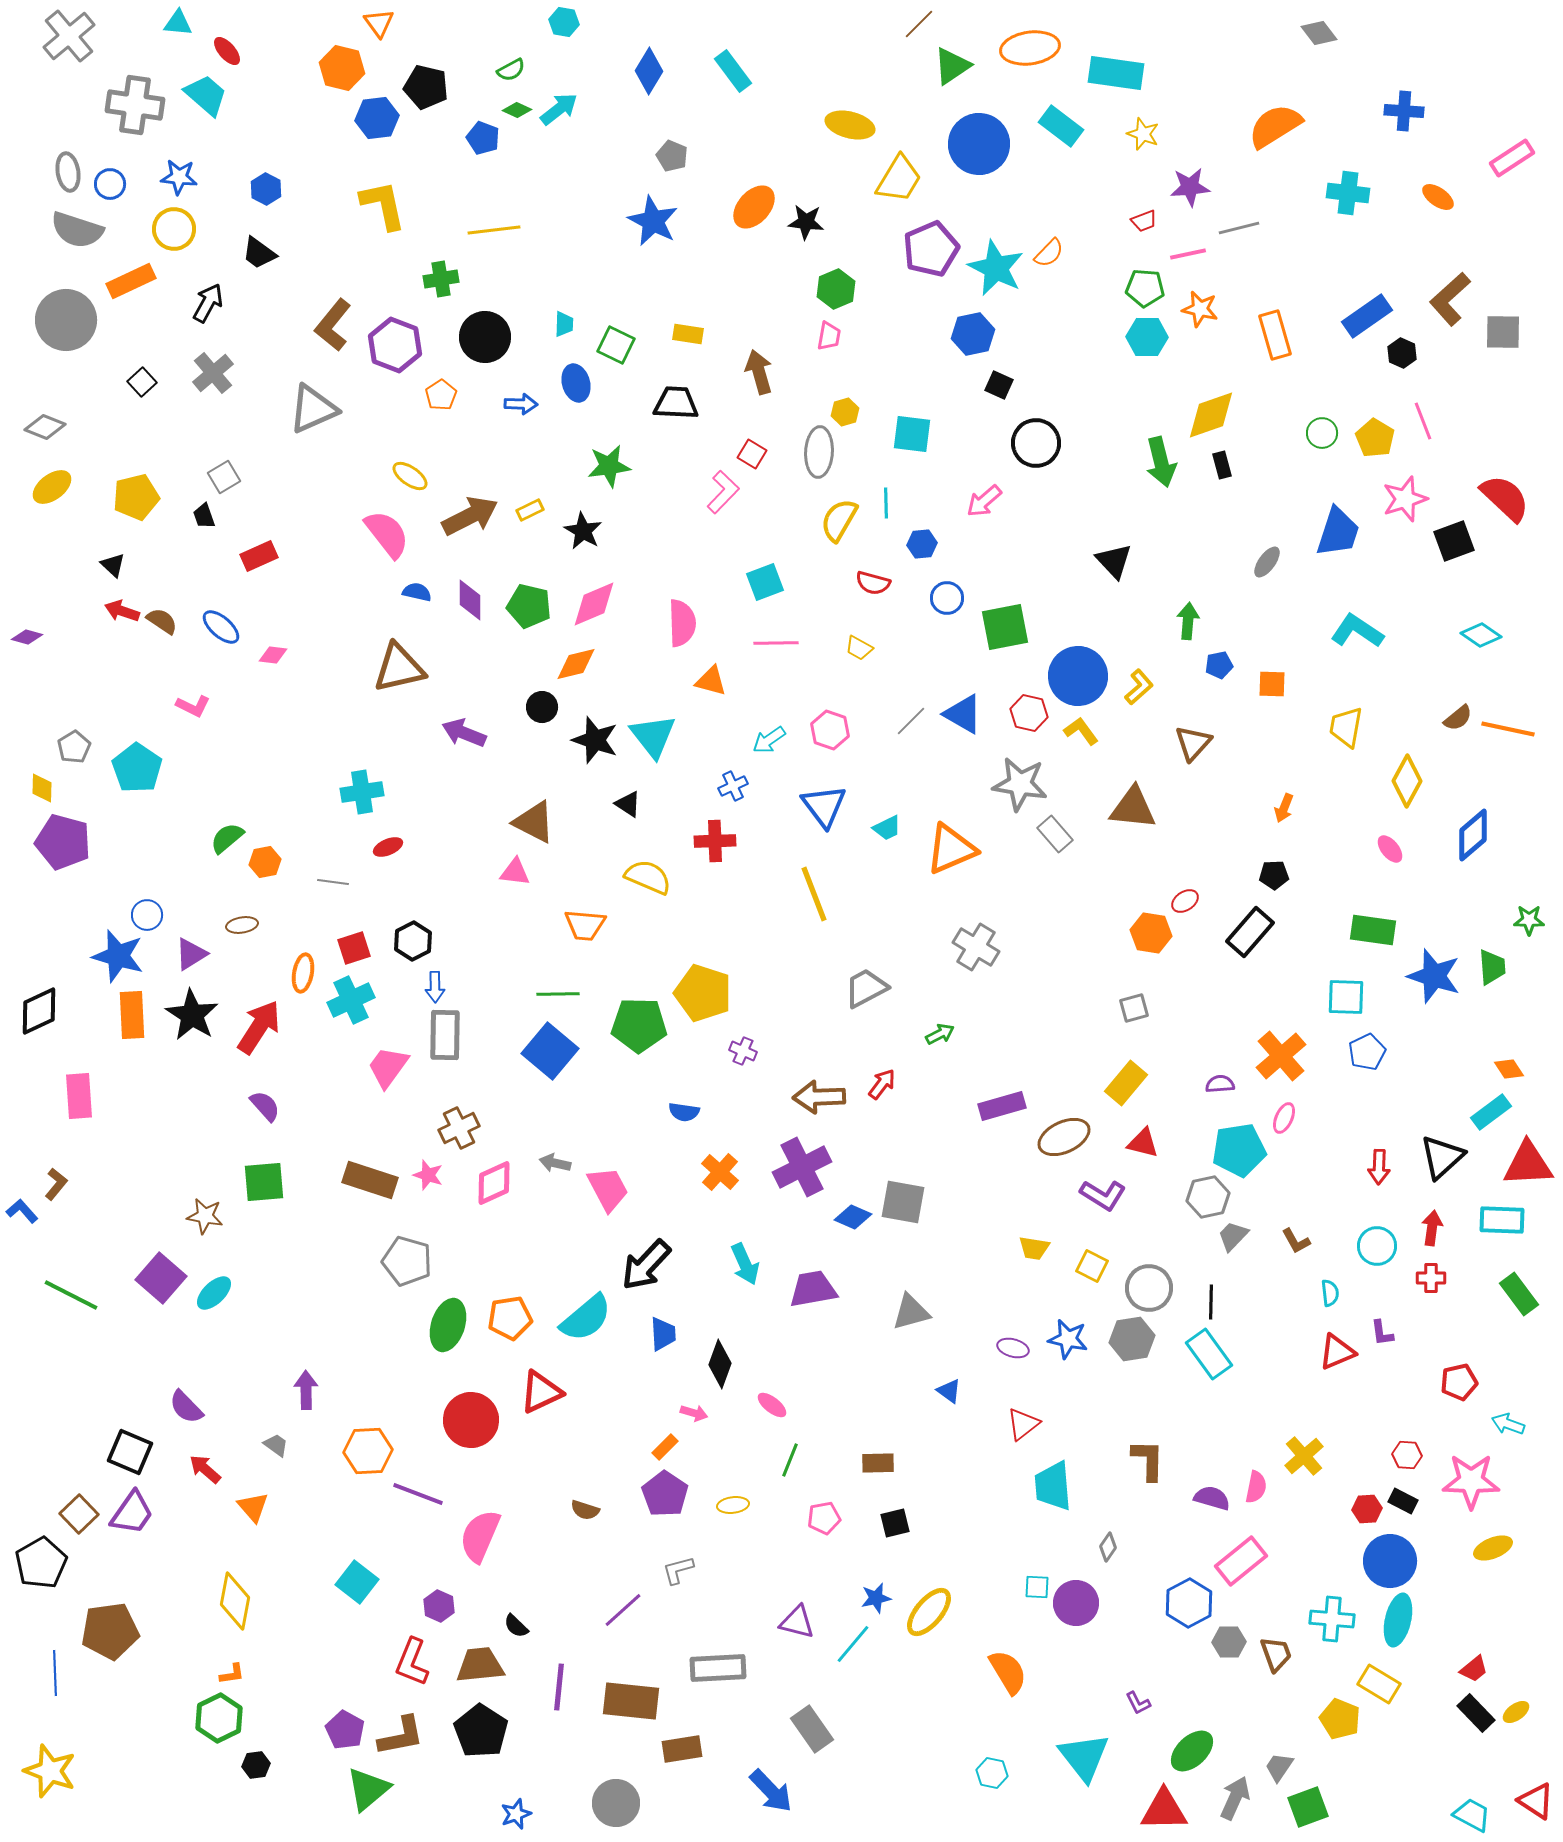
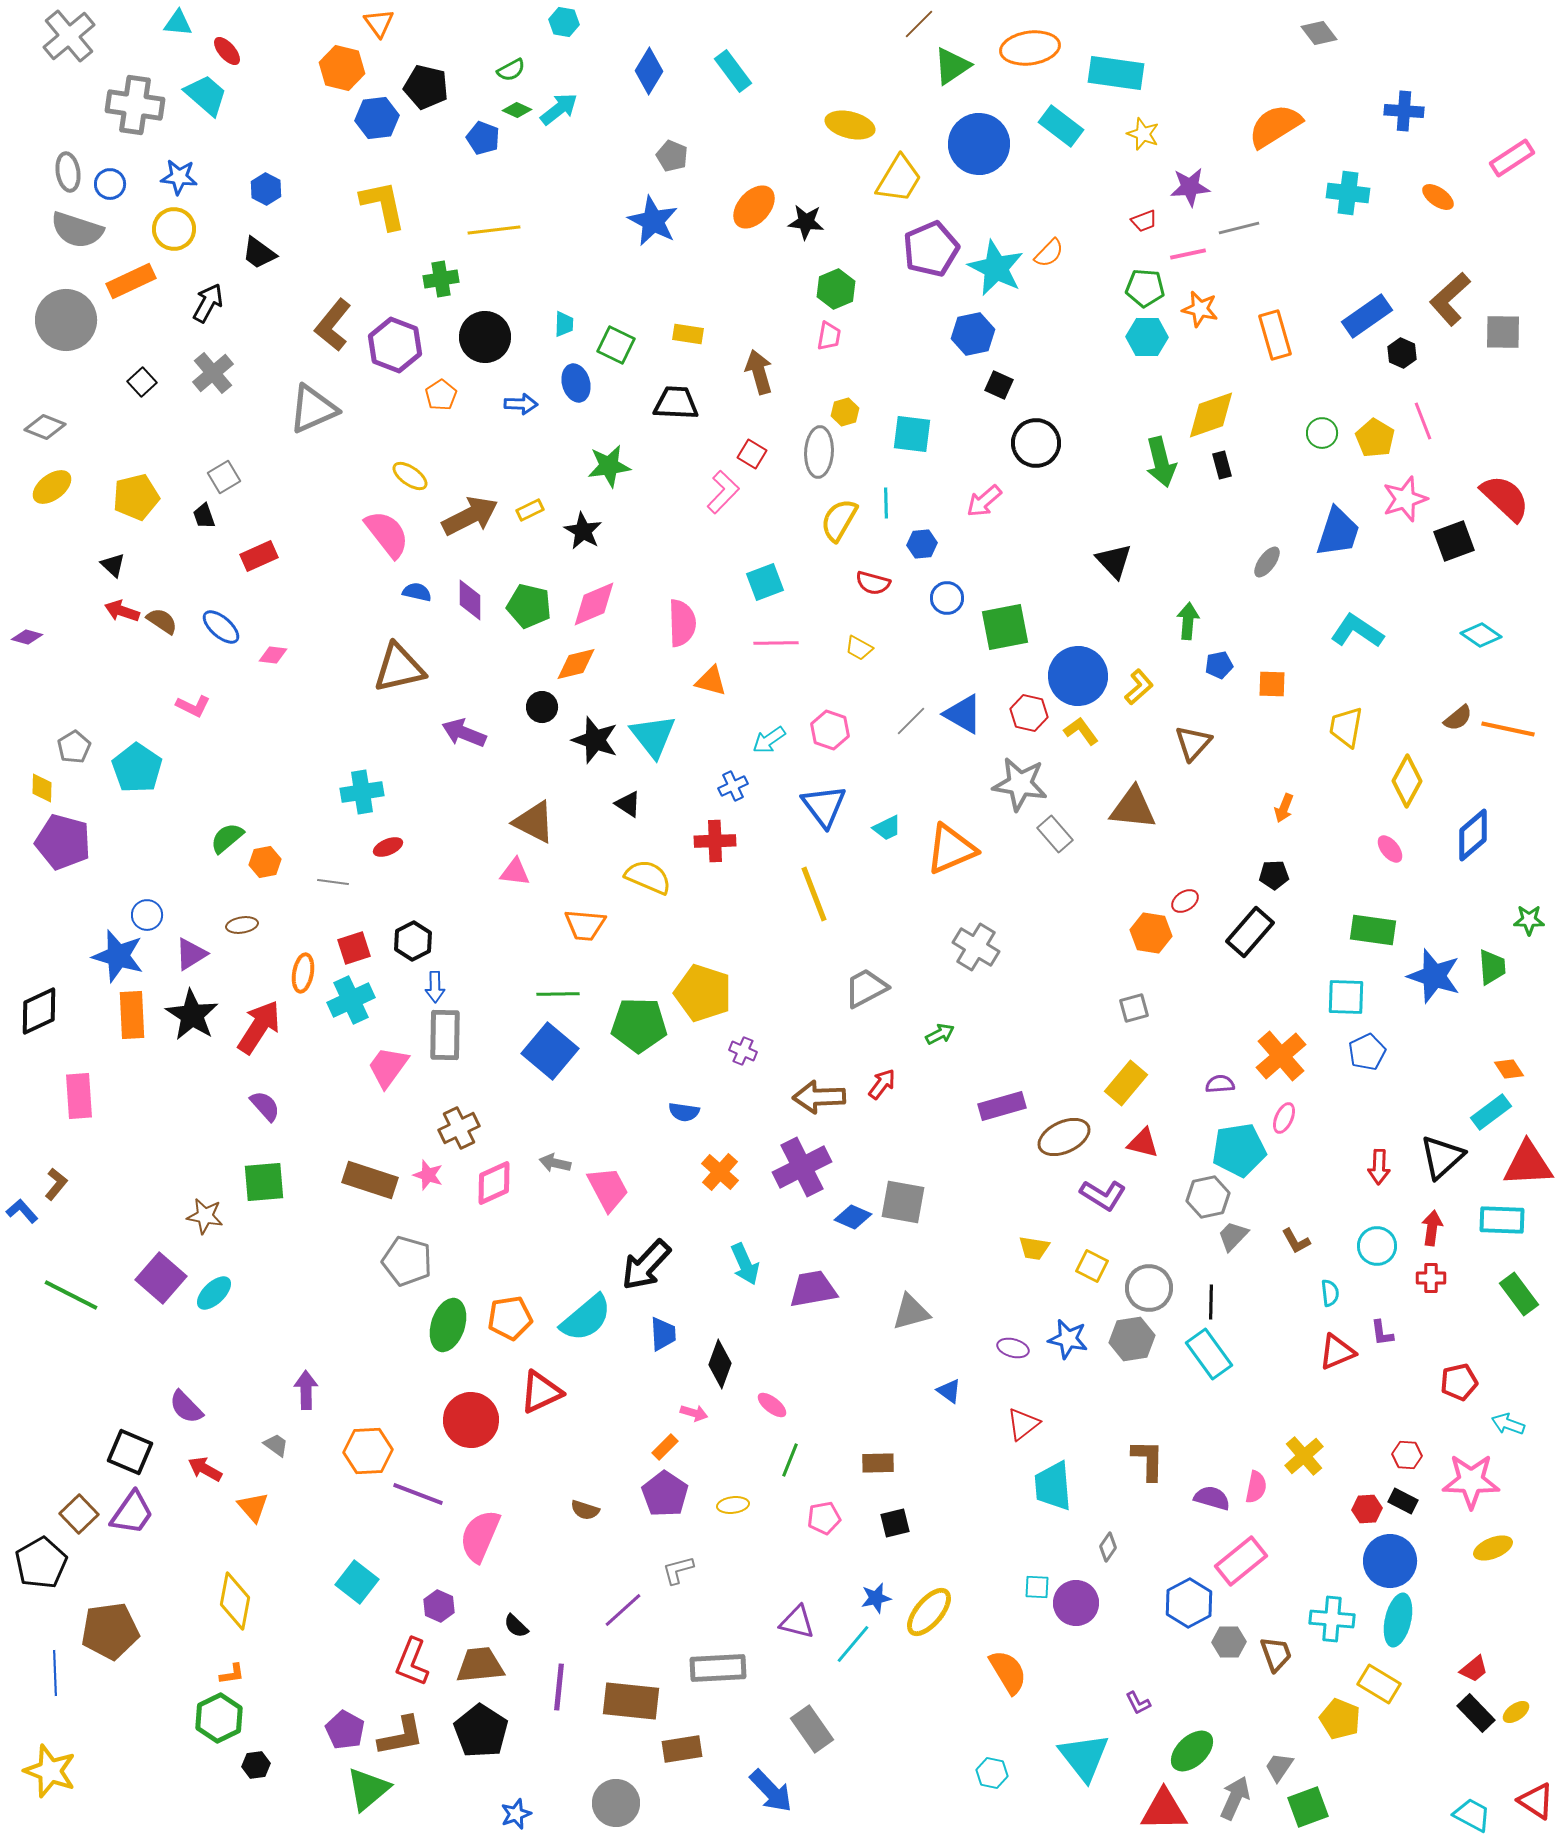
red arrow at (205, 1469): rotated 12 degrees counterclockwise
